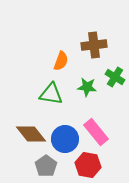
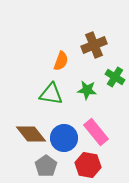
brown cross: rotated 15 degrees counterclockwise
green star: moved 3 px down
blue circle: moved 1 px left, 1 px up
